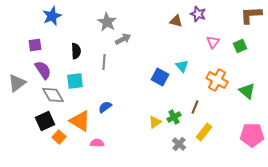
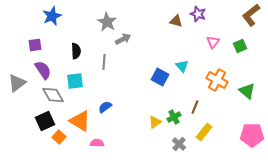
brown L-shape: rotated 35 degrees counterclockwise
